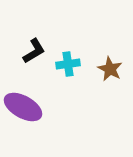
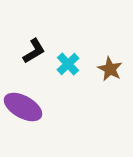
cyan cross: rotated 35 degrees counterclockwise
